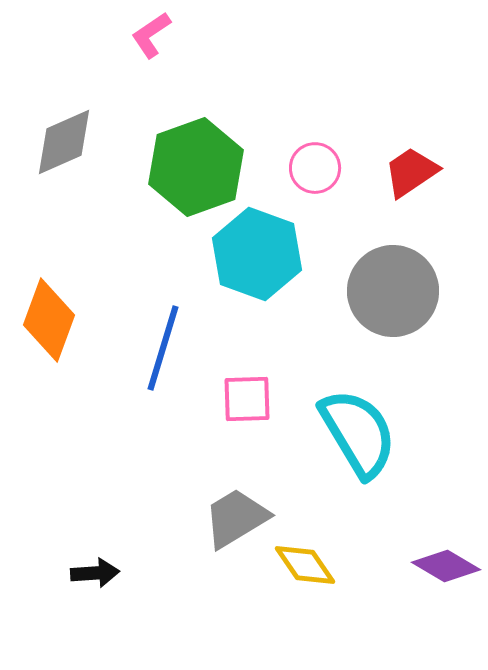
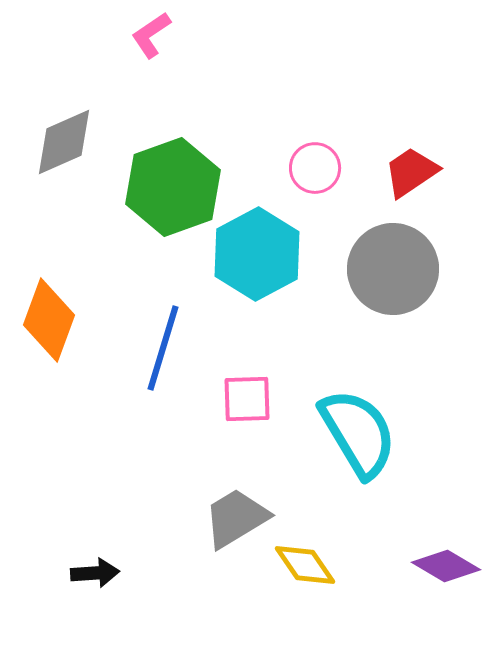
green hexagon: moved 23 px left, 20 px down
cyan hexagon: rotated 12 degrees clockwise
gray circle: moved 22 px up
